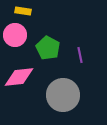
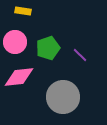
pink circle: moved 7 px down
green pentagon: rotated 25 degrees clockwise
purple line: rotated 35 degrees counterclockwise
gray circle: moved 2 px down
